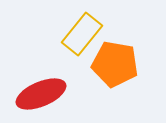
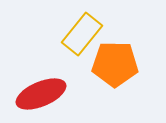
orange pentagon: rotated 9 degrees counterclockwise
